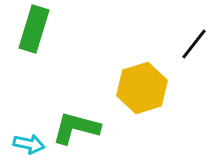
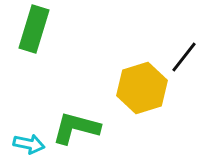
black line: moved 10 px left, 13 px down
